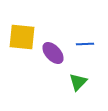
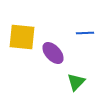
blue line: moved 11 px up
green triangle: moved 2 px left
